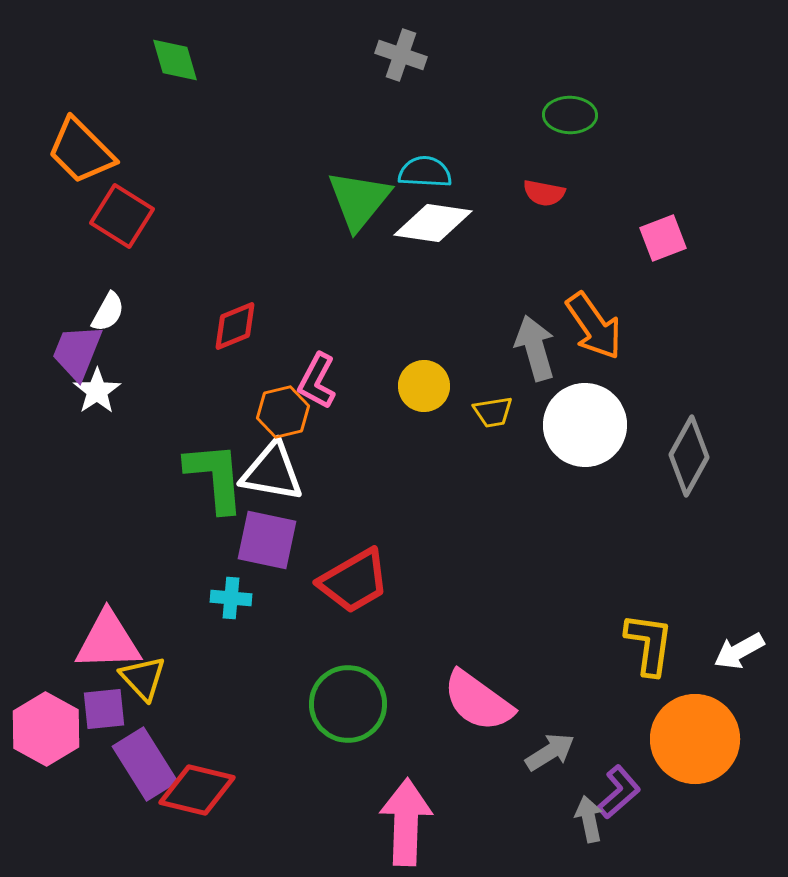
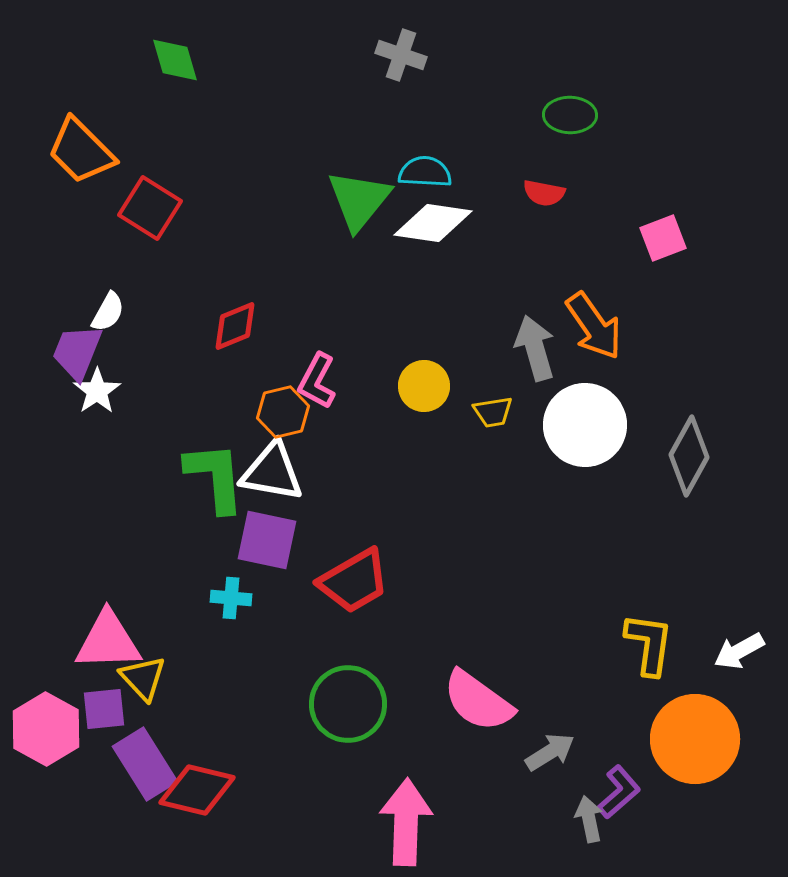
red square at (122, 216): moved 28 px right, 8 px up
